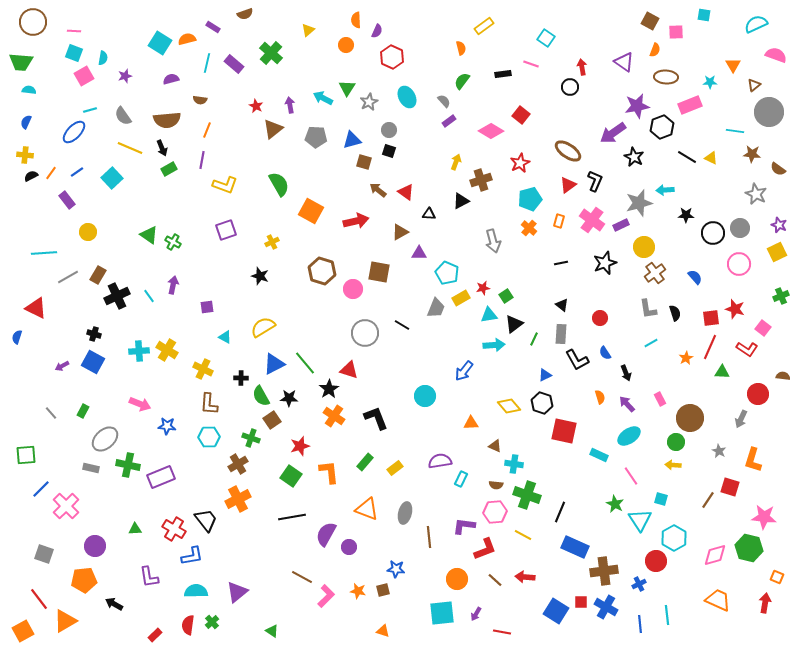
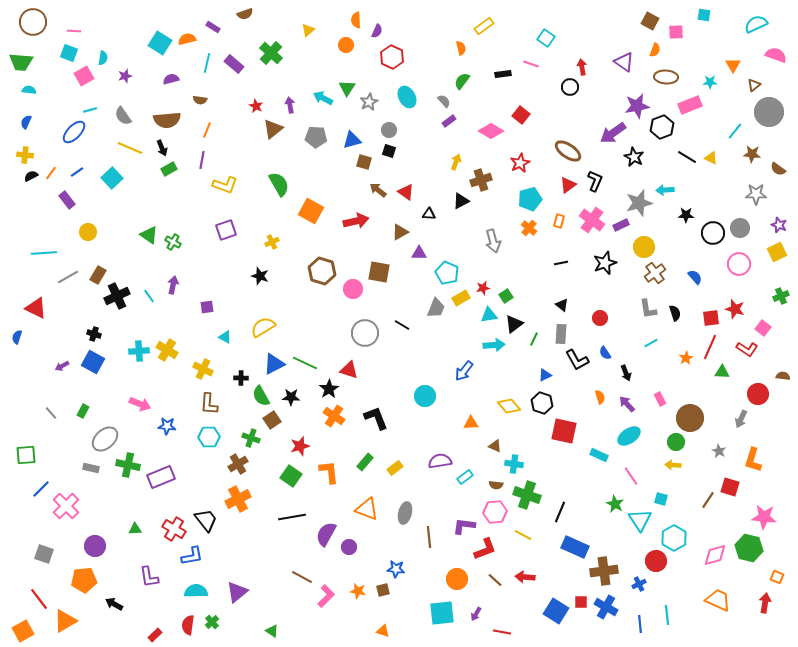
cyan square at (74, 53): moved 5 px left
cyan line at (735, 131): rotated 60 degrees counterclockwise
gray star at (756, 194): rotated 25 degrees counterclockwise
green line at (305, 363): rotated 25 degrees counterclockwise
black star at (289, 398): moved 2 px right, 1 px up
cyan rectangle at (461, 479): moved 4 px right, 2 px up; rotated 28 degrees clockwise
